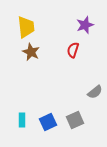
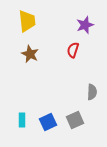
yellow trapezoid: moved 1 px right, 6 px up
brown star: moved 1 px left, 2 px down
gray semicircle: moved 3 px left; rotated 49 degrees counterclockwise
